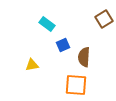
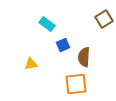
yellow triangle: moved 1 px left, 1 px up
orange square: moved 1 px up; rotated 10 degrees counterclockwise
